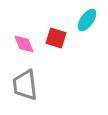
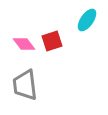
red square: moved 4 px left, 3 px down; rotated 35 degrees counterclockwise
pink diamond: rotated 15 degrees counterclockwise
